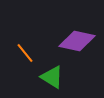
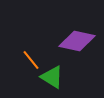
orange line: moved 6 px right, 7 px down
